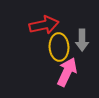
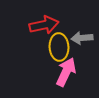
gray arrow: moved 2 px up; rotated 85 degrees clockwise
pink arrow: moved 1 px left
